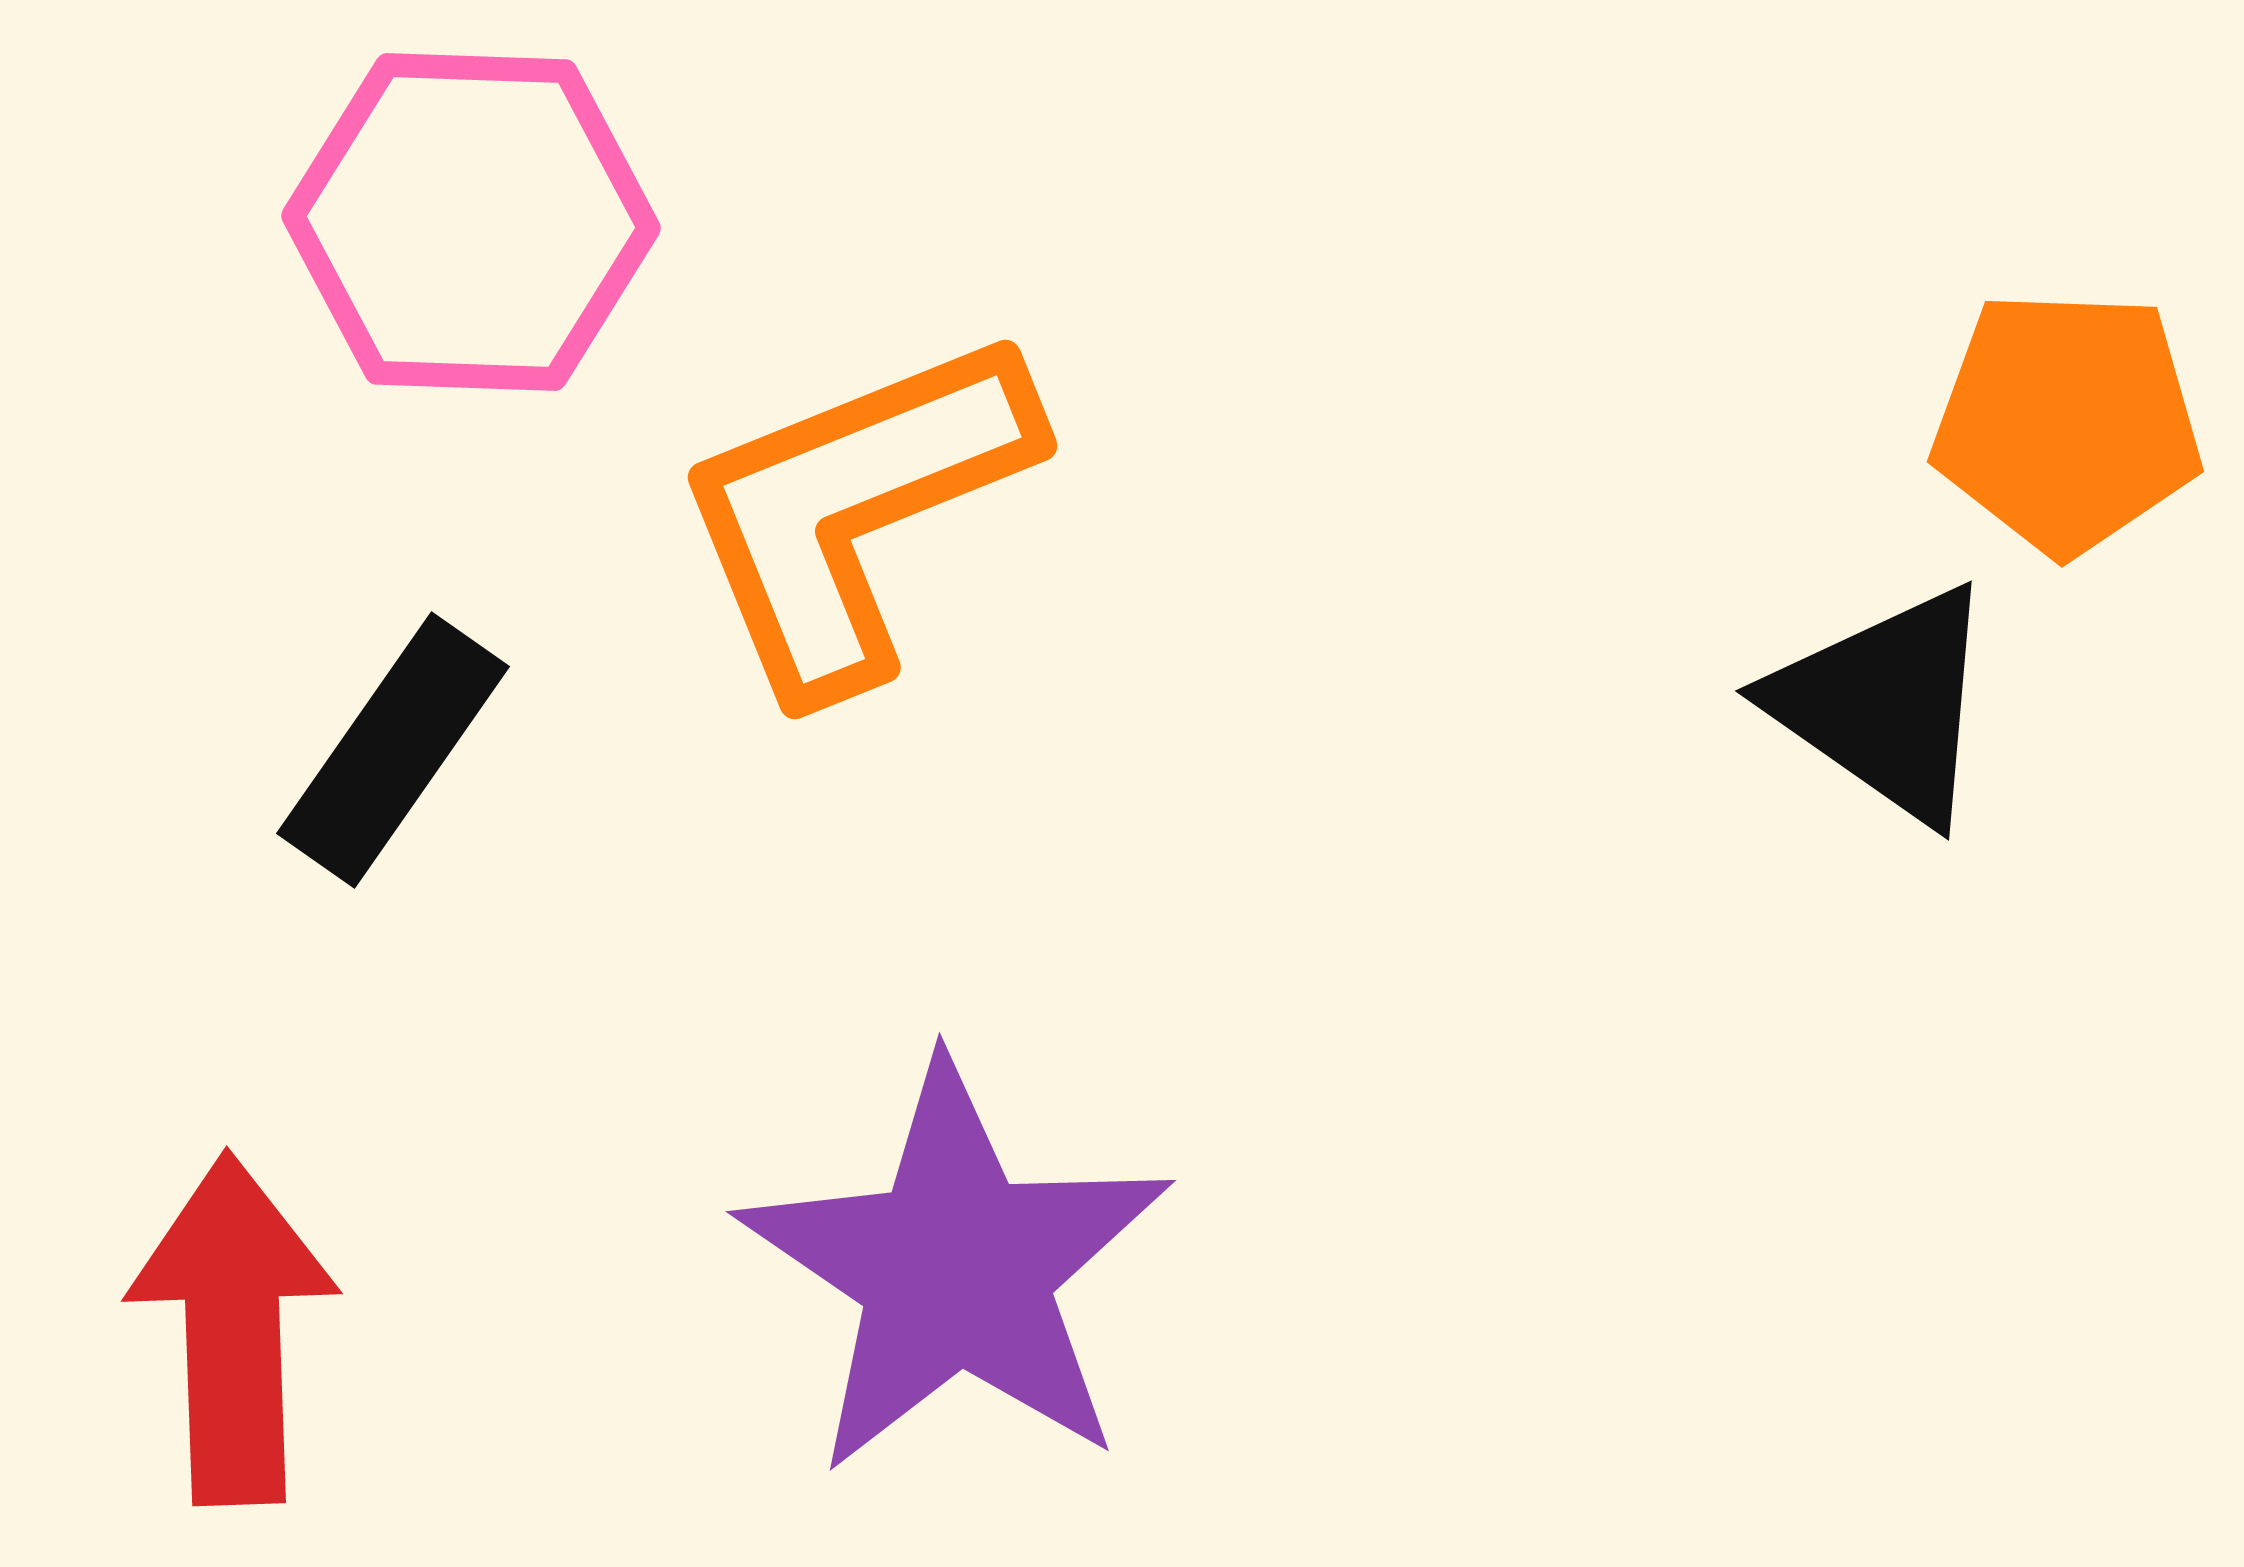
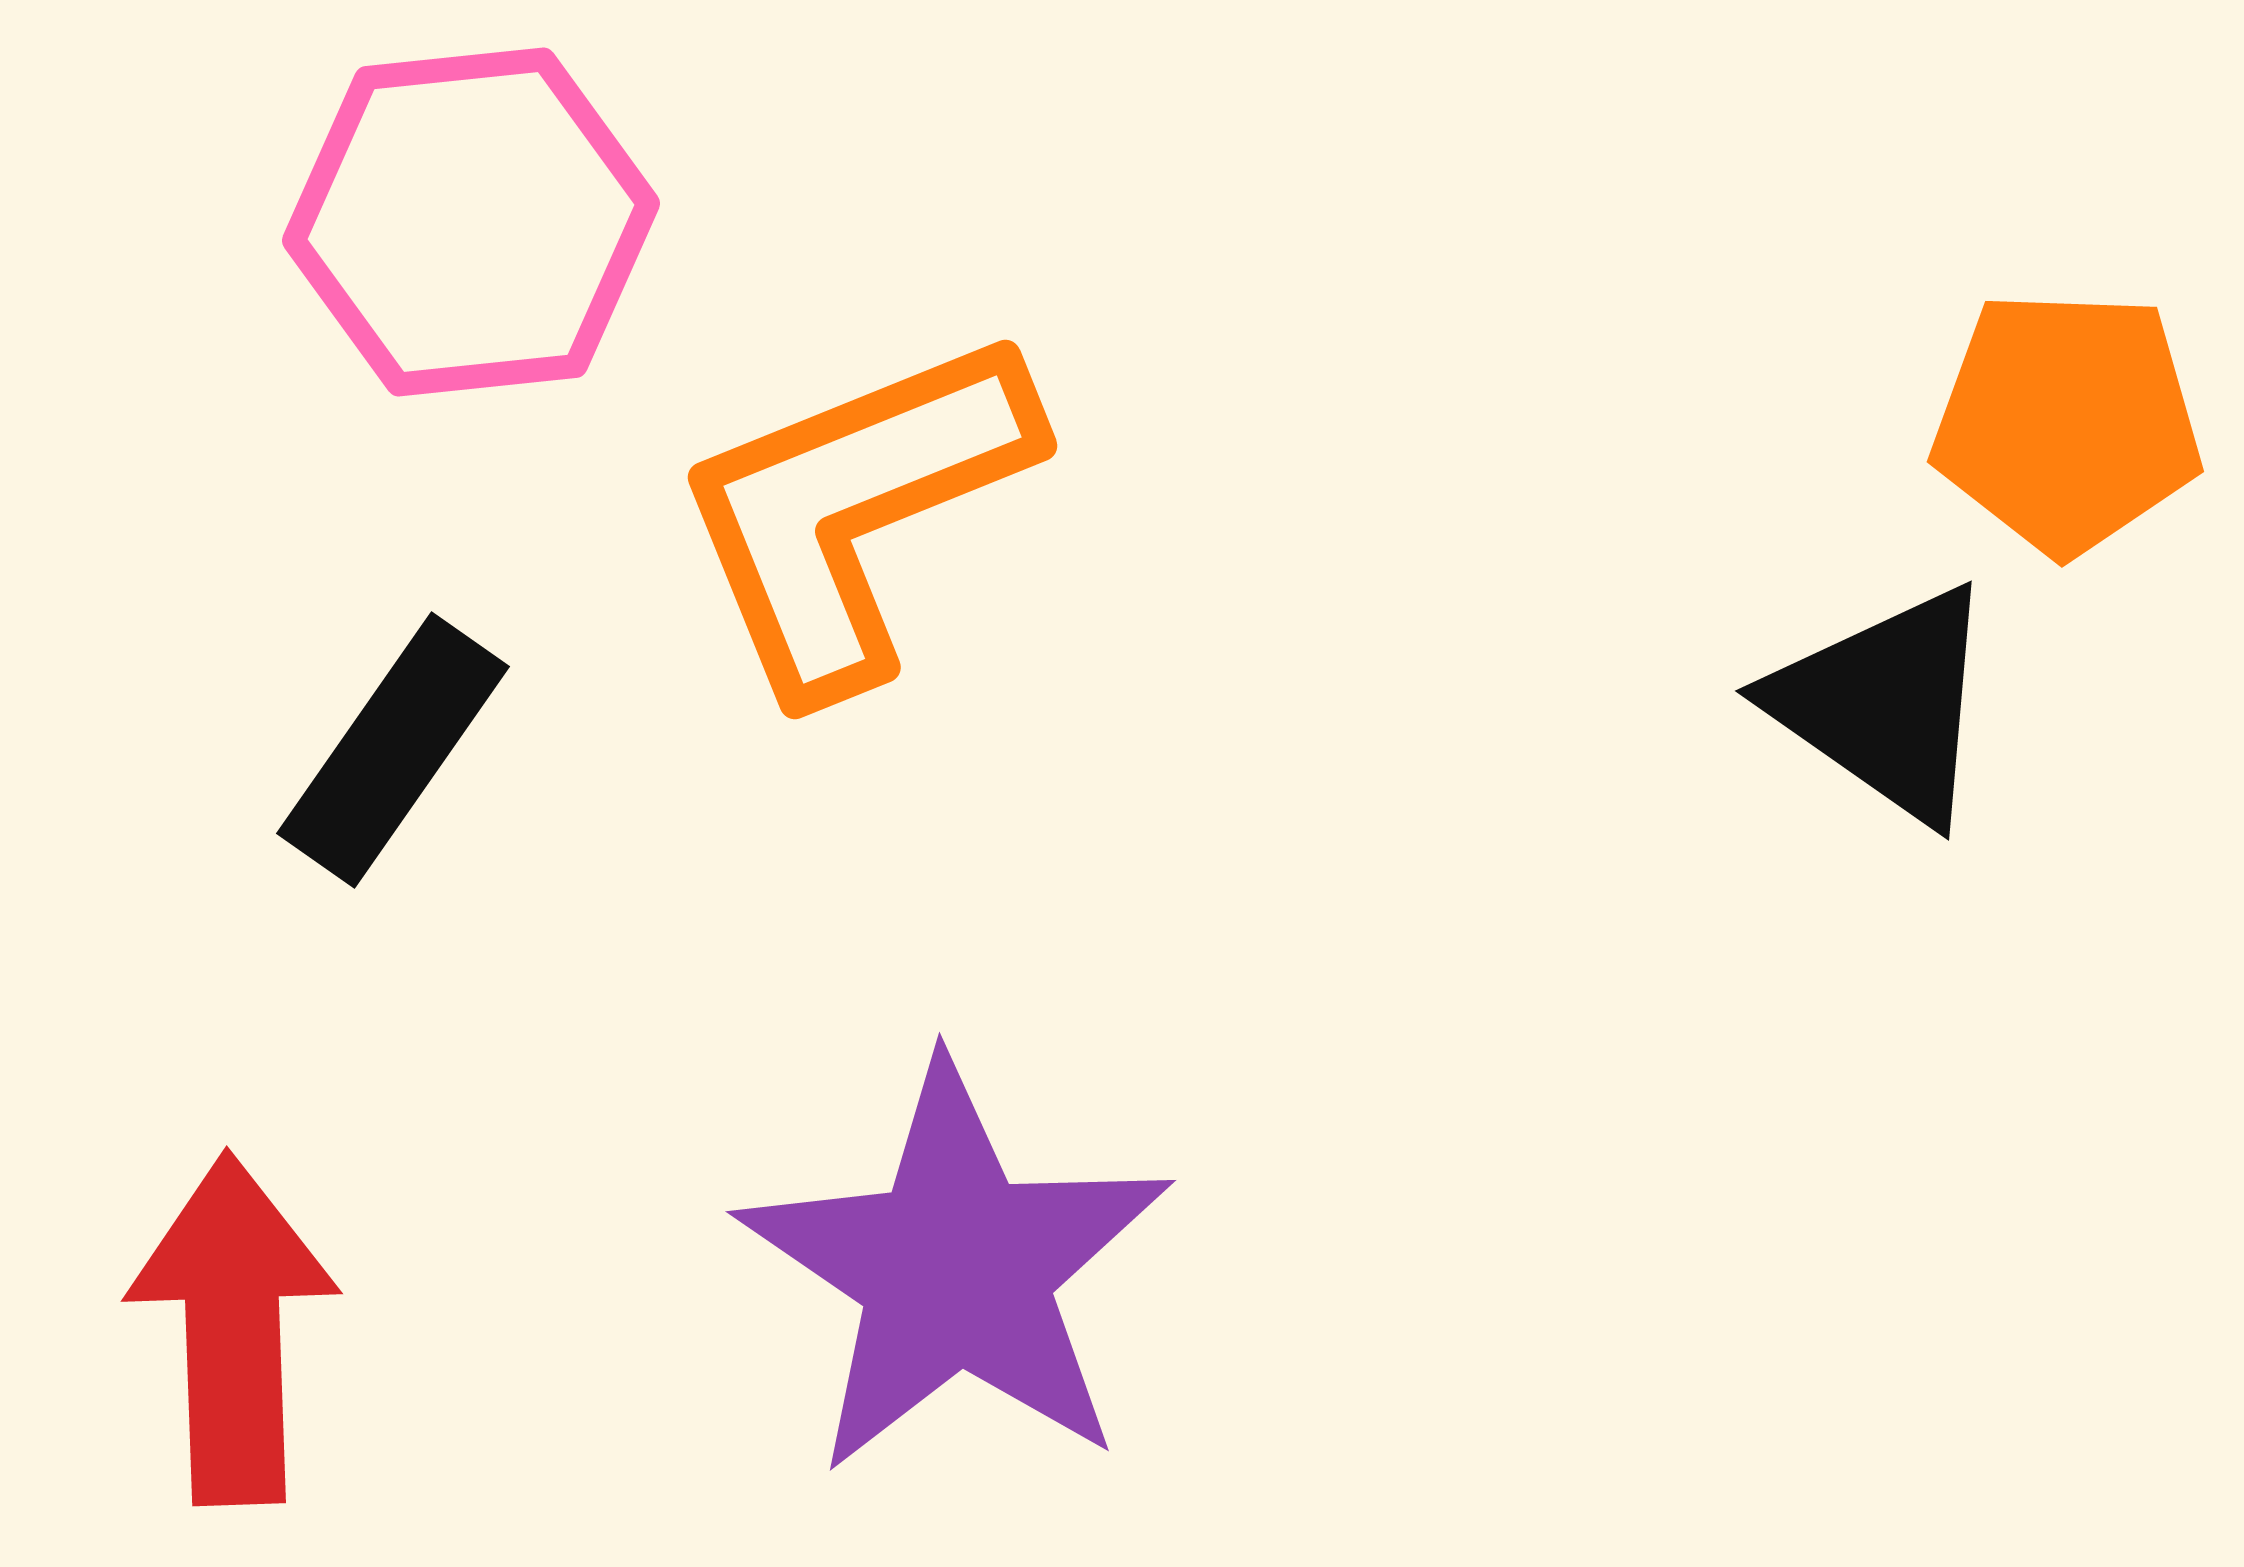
pink hexagon: rotated 8 degrees counterclockwise
